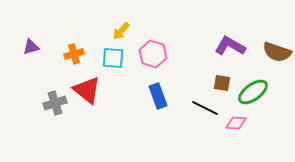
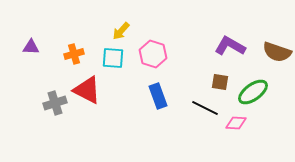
purple triangle: rotated 18 degrees clockwise
brown square: moved 2 px left, 1 px up
red triangle: rotated 12 degrees counterclockwise
